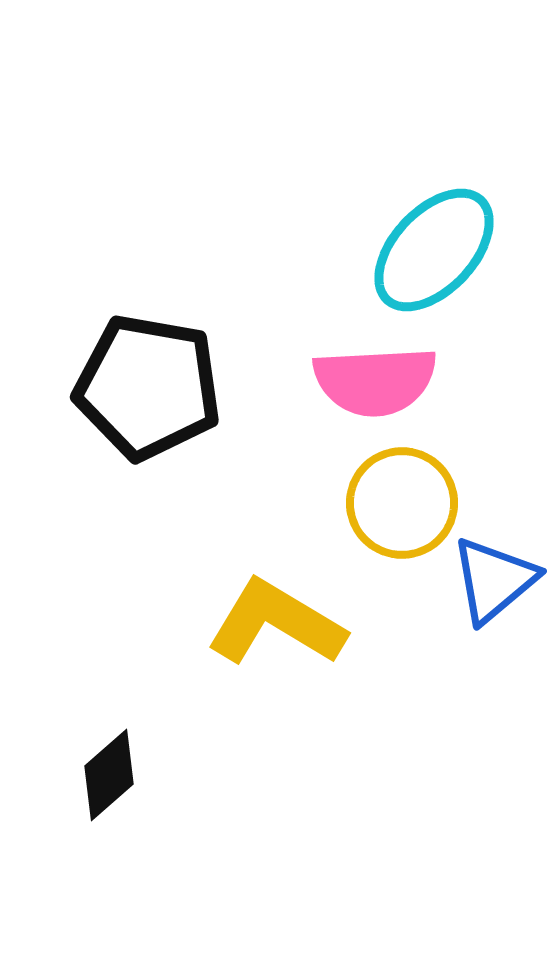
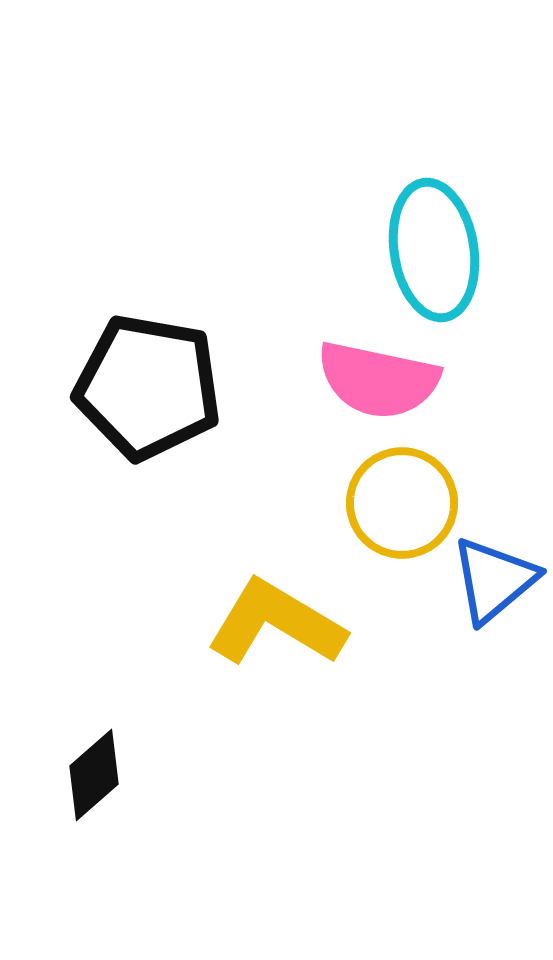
cyan ellipse: rotated 52 degrees counterclockwise
pink semicircle: moved 3 px right, 1 px up; rotated 15 degrees clockwise
black diamond: moved 15 px left
